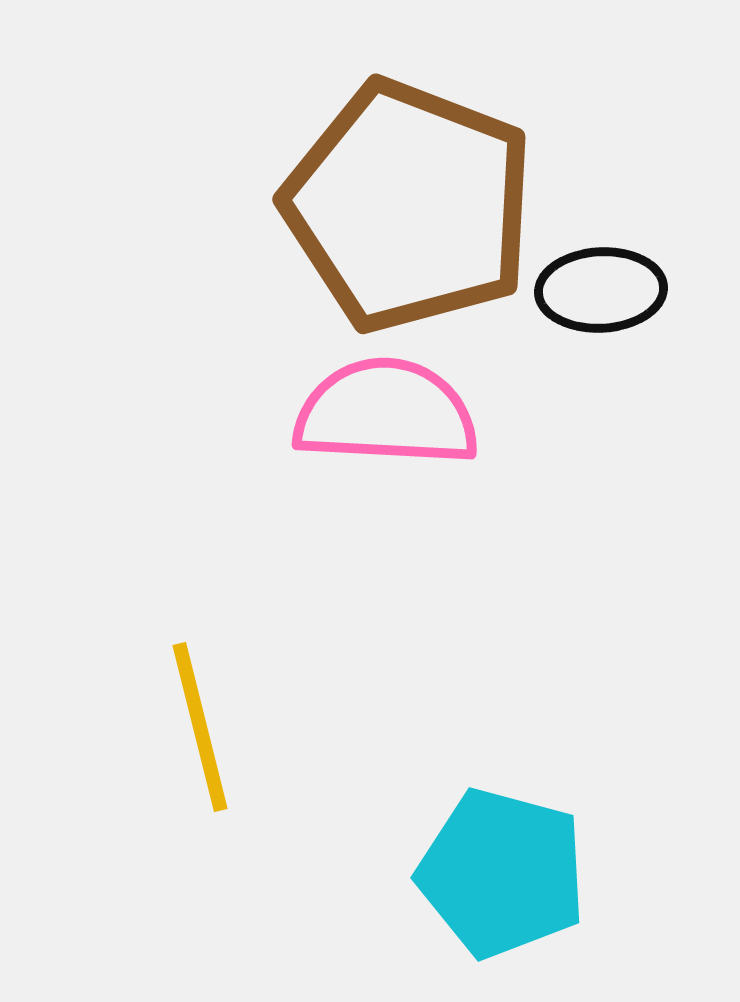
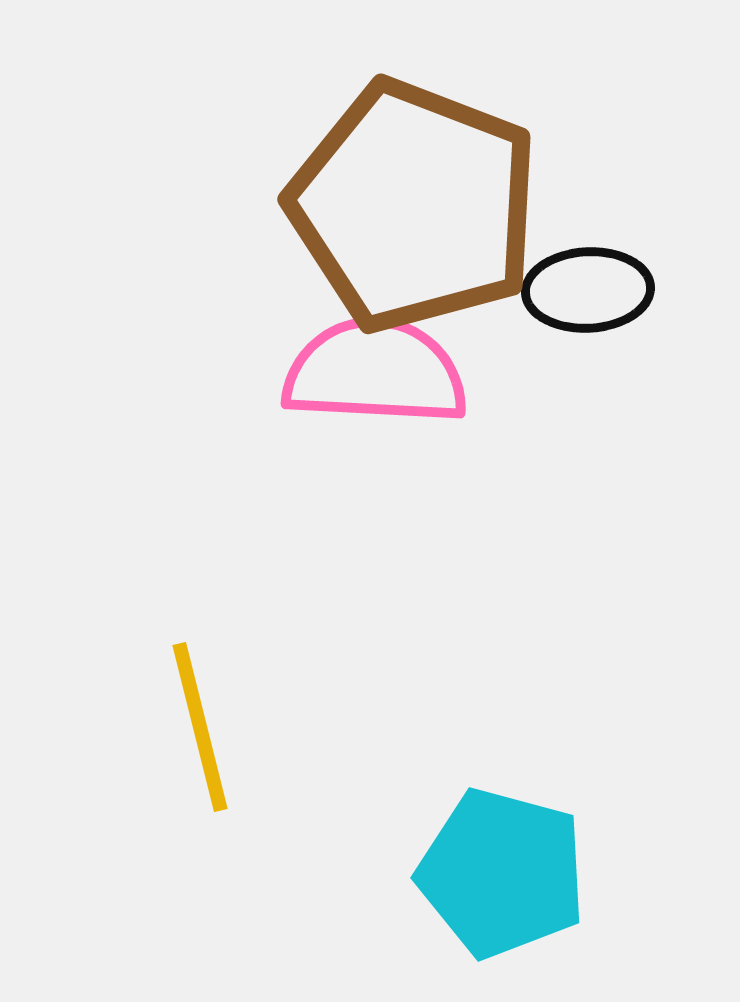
brown pentagon: moved 5 px right
black ellipse: moved 13 px left
pink semicircle: moved 11 px left, 41 px up
